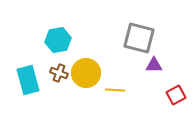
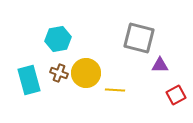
cyan hexagon: moved 1 px up
purple triangle: moved 6 px right
cyan rectangle: moved 1 px right
